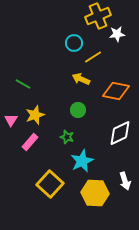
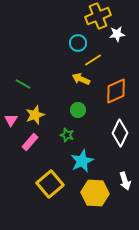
cyan circle: moved 4 px right
yellow line: moved 3 px down
orange diamond: rotated 36 degrees counterclockwise
white diamond: rotated 40 degrees counterclockwise
green star: moved 2 px up
yellow square: rotated 8 degrees clockwise
